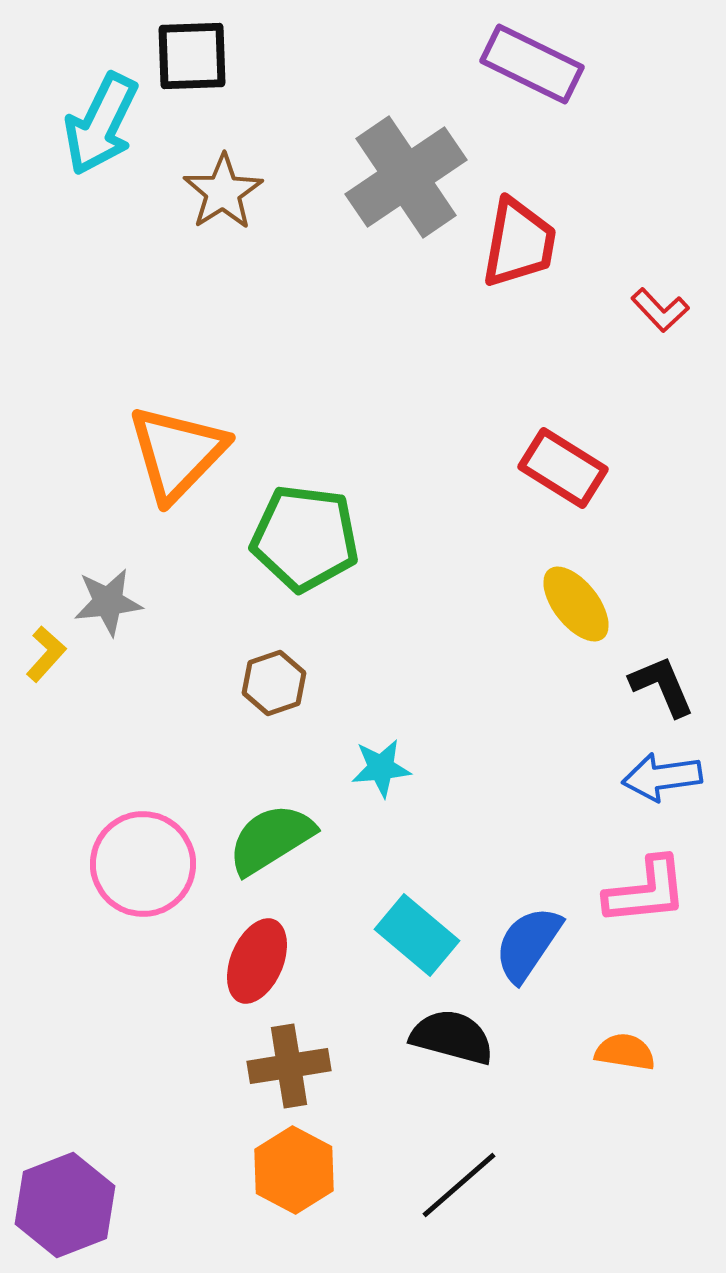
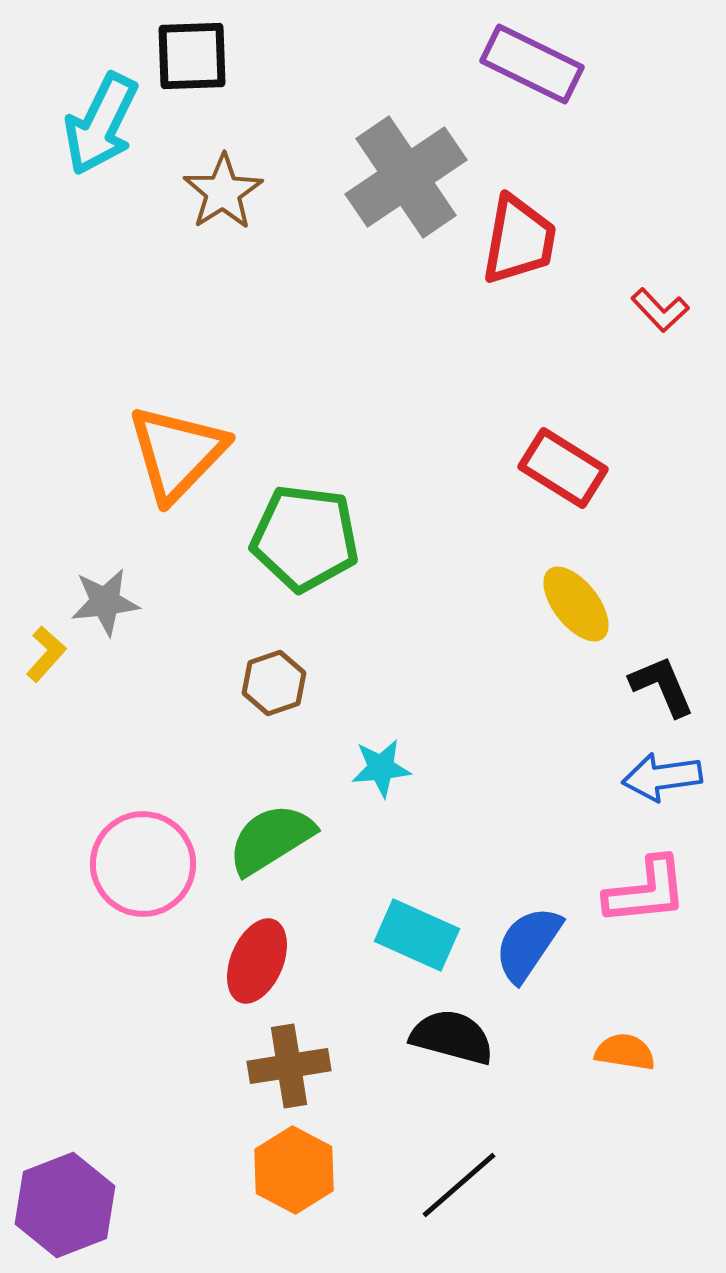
red trapezoid: moved 3 px up
gray star: moved 3 px left
cyan rectangle: rotated 16 degrees counterclockwise
